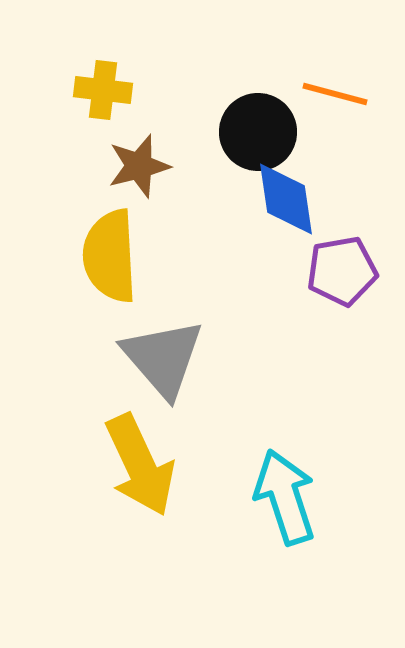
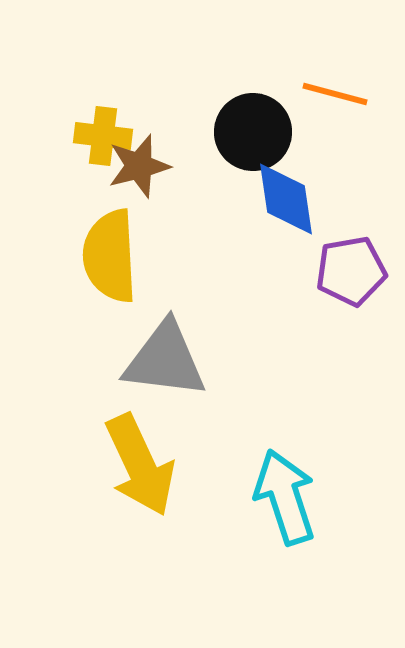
yellow cross: moved 46 px down
black circle: moved 5 px left
purple pentagon: moved 9 px right
gray triangle: moved 2 px right, 2 px down; rotated 42 degrees counterclockwise
